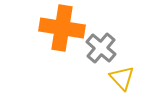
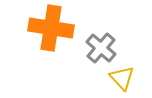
orange cross: moved 11 px left
